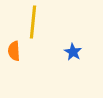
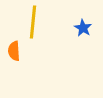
blue star: moved 10 px right, 24 px up
